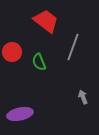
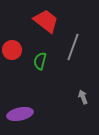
red circle: moved 2 px up
green semicircle: moved 1 px right, 1 px up; rotated 36 degrees clockwise
